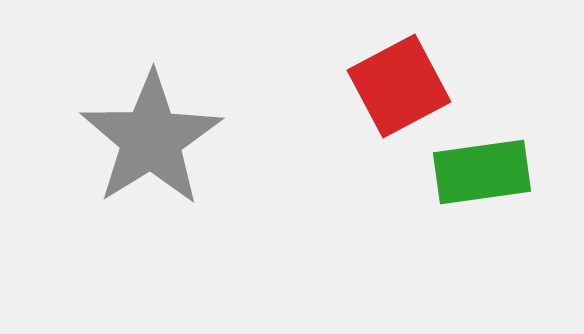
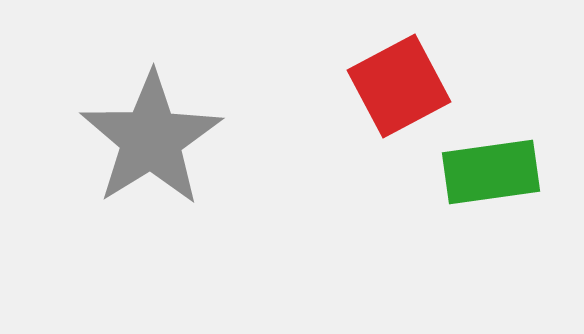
green rectangle: moved 9 px right
